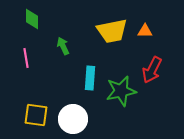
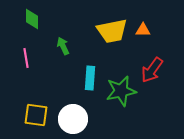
orange triangle: moved 2 px left, 1 px up
red arrow: rotated 8 degrees clockwise
